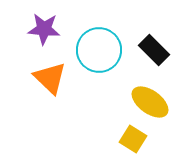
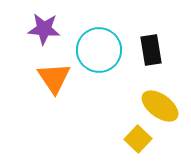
black rectangle: moved 3 px left; rotated 36 degrees clockwise
orange triangle: moved 4 px right; rotated 12 degrees clockwise
yellow ellipse: moved 10 px right, 4 px down
yellow square: moved 5 px right; rotated 12 degrees clockwise
